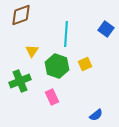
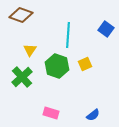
brown diamond: rotated 40 degrees clockwise
cyan line: moved 2 px right, 1 px down
yellow triangle: moved 2 px left, 1 px up
green cross: moved 2 px right, 4 px up; rotated 20 degrees counterclockwise
pink rectangle: moved 1 px left, 16 px down; rotated 49 degrees counterclockwise
blue semicircle: moved 3 px left
